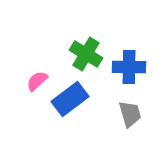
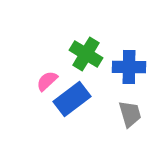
pink semicircle: moved 10 px right
blue rectangle: moved 2 px right
